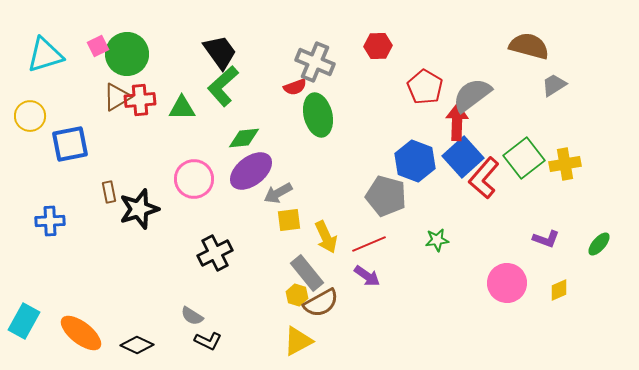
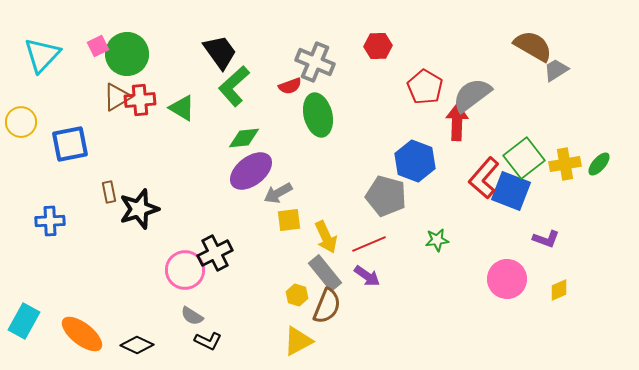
brown semicircle at (529, 46): moved 4 px right; rotated 15 degrees clockwise
cyan triangle at (45, 55): moved 3 px left; rotated 30 degrees counterclockwise
gray trapezoid at (554, 85): moved 2 px right, 15 px up
green L-shape at (223, 86): moved 11 px right
red semicircle at (295, 87): moved 5 px left, 1 px up
green triangle at (182, 108): rotated 32 degrees clockwise
yellow circle at (30, 116): moved 9 px left, 6 px down
blue square at (463, 157): moved 48 px right, 34 px down; rotated 27 degrees counterclockwise
pink circle at (194, 179): moved 9 px left, 91 px down
green ellipse at (599, 244): moved 80 px up
gray rectangle at (307, 273): moved 18 px right
pink circle at (507, 283): moved 4 px up
brown semicircle at (321, 303): moved 6 px right, 3 px down; rotated 39 degrees counterclockwise
orange ellipse at (81, 333): moved 1 px right, 1 px down
